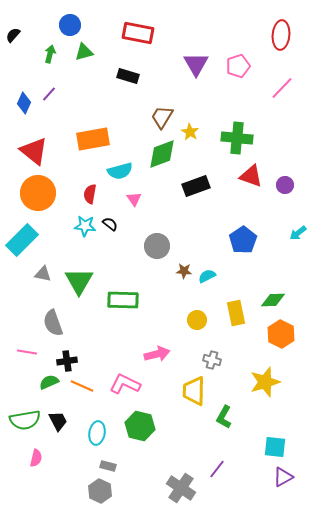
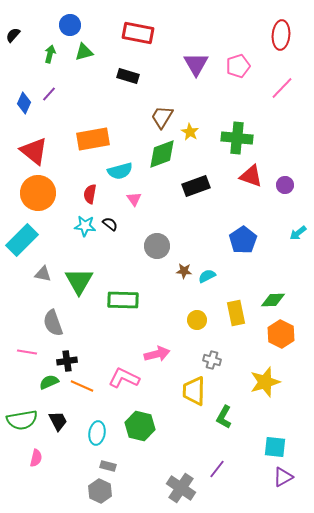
pink L-shape at (125, 384): moved 1 px left, 6 px up
green semicircle at (25, 420): moved 3 px left
